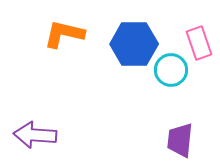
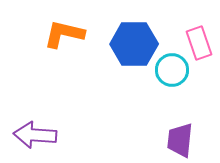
cyan circle: moved 1 px right
